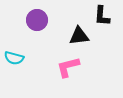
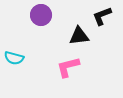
black L-shape: rotated 65 degrees clockwise
purple circle: moved 4 px right, 5 px up
